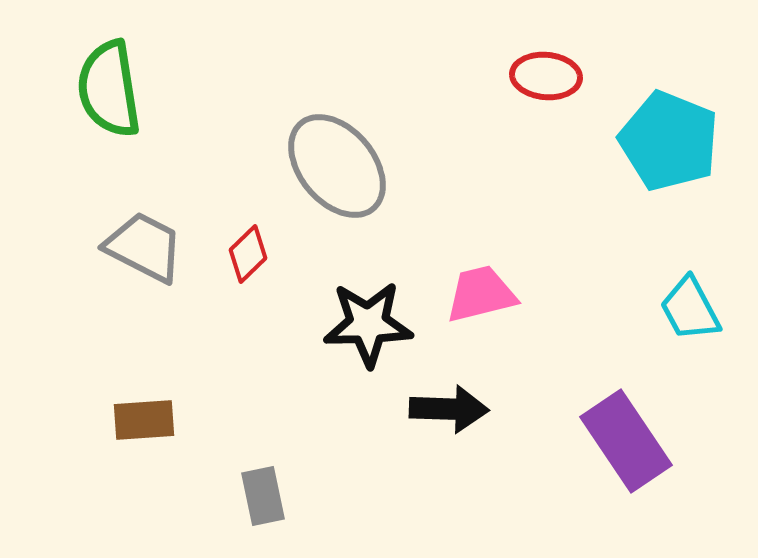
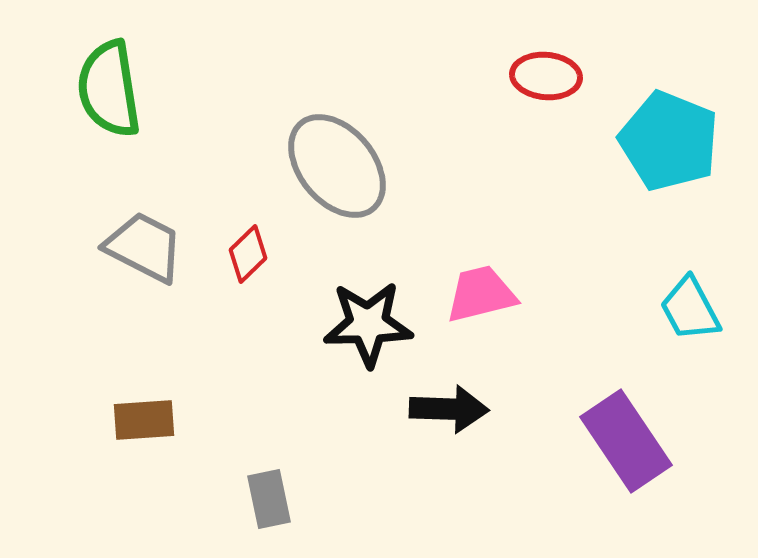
gray rectangle: moved 6 px right, 3 px down
